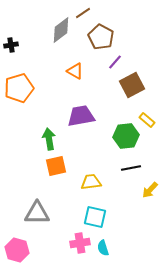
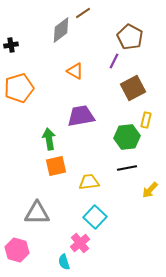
brown pentagon: moved 29 px right
purple line: moved 1 px left, 1 px up; rotated 14 degrees counterclockwise
brown square: moved 1 px right, 3 px down
yellow rectangle: moved 1 px left; rotated 63 degrees clockwise
green hexagon: moved 1 px right, 1 px down
black line: moved 4 px left
yellow trapezoid: moved 2 px left
cyan square: rotated 30 degrees clockwise
pink cross: rotated 30 degrees counterclockwise
cyan semicircle: moved 39 px left, 14 px down
